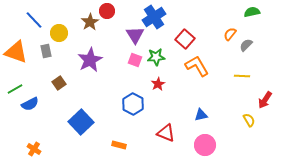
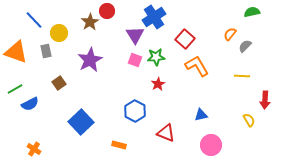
gray semicircle: moved 1 px left, 1 px down
red arrow: rotated 30 degrees counterclockwise
blue hexagon: moved 2 px right, 7 px down
pink circle: moved 6 px right
